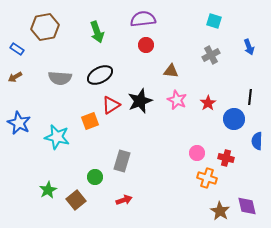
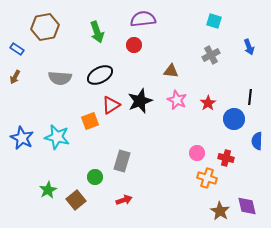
red circle: moved 12 px left
brown arrow: rotated 32 degrees counterclockwise
blue star: moved 3 px right, 15 px down
